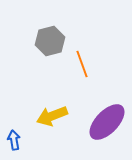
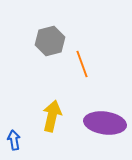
yellow arrow: rotated 124 degrees clockwise
purple ellipse: moved 2 px left, 1 px down; rotated 54 degrees clockwise
